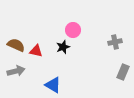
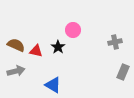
black star: moved 5 px left; rotated 16 degrees counterclockwise
